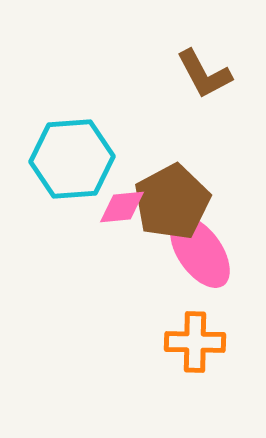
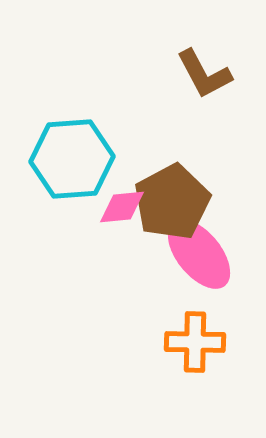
pink ellipse: moved 1 px left, 2 px down; rotated 4 degrees counterclockwise
